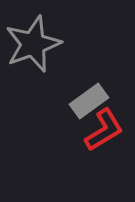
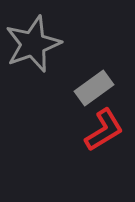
gray rectangle: moved 5 px right, 13 px up
